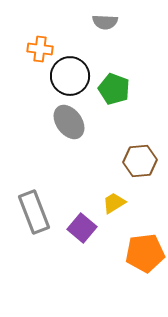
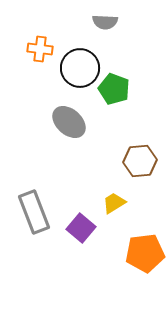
black circle: moved 10 px right, 8 px up
gray ellipse: rotated 12 degrees counterclockwise
purple square: moved 1 px left
